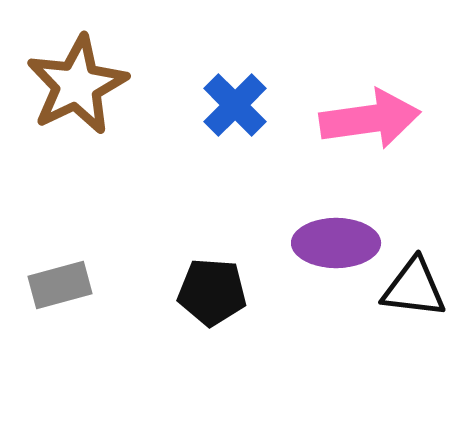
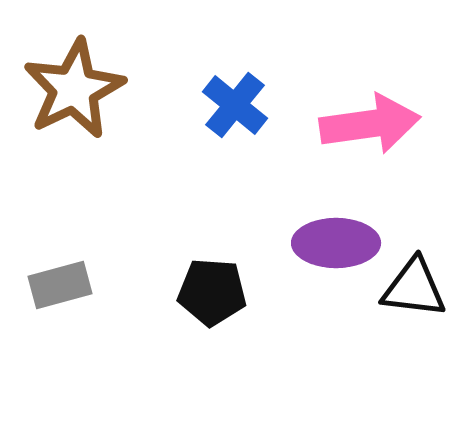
brown star: moved 3 px left, 4 px down
blue cross: rotated 6 degrees counterclockwise
pink arrow: moved 5 px down
